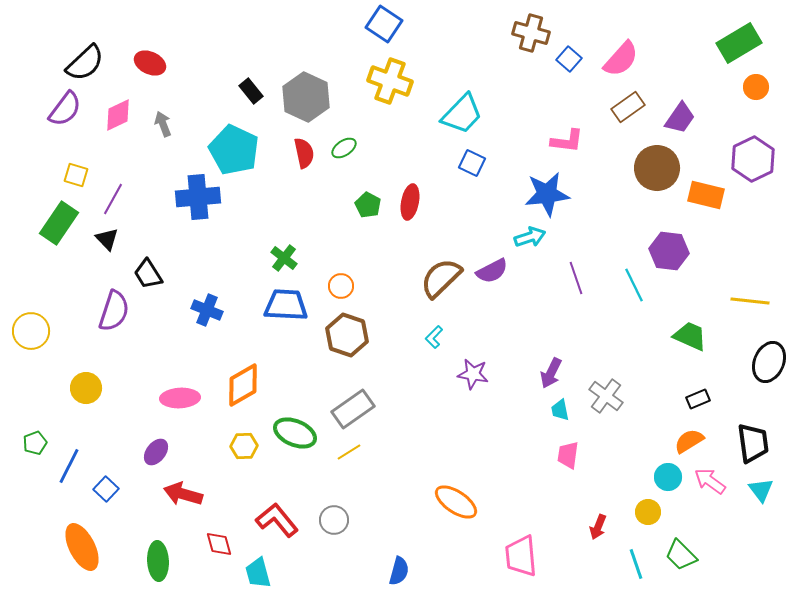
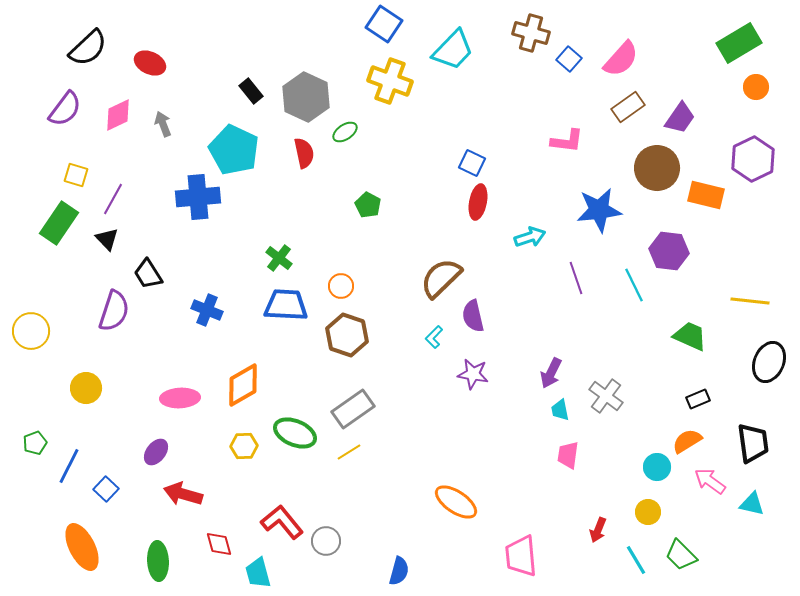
black semicircle at (85, 63): moved 3 px right, 15 px up
cyan trapezoid at (462, 114): moved 9 px left, 64 px up
green ellipse at (344, 148): moved 1 px right, 16 px up
blue star at (547, 194): moved 52 px right, 16 px down
red ellipse at (410, 202): moved 68 px right
green cross at (284, 258): moved 5 px left
purple semicircle at (492, 271): moved 19 px left, 45 px down; rotated 104 degrees clockwise
orange semicircle at (689, 441): moved 2 px left
cyan circle at (668, 477): moved 11 px left, 10 px up
cyan triangle at (761, 490): moved 9 px left, 14 px down; rotated 40 degrees counterclockwise
red L-shape at (277, 520): moved 5 px right, 2 px down
gray circle at (334, 520): moved 8 px left, 21 px down
red arrow at (598, 527): moved 3 px down
cyan line at (636, 564): moved 4 px up; rotated 12 degrees counterclockwise
